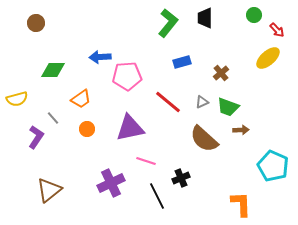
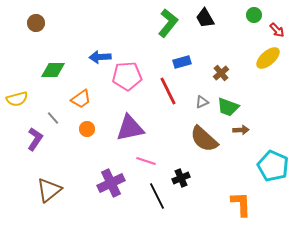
black trapezoid: rotated 30 degrees counterclockwise
red line: moved 11 px up; rotated 24 degrees clockwise
purple L-shape: moved 1 px left, 2 px down
